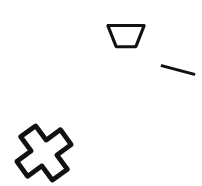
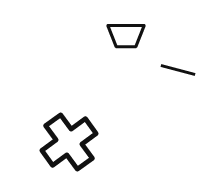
black cross: moved 25 px right, 11 px up
